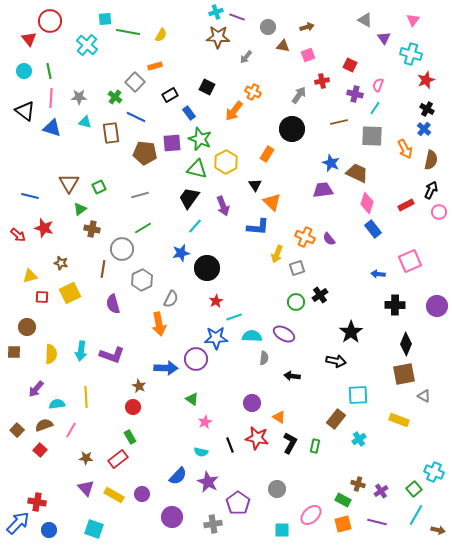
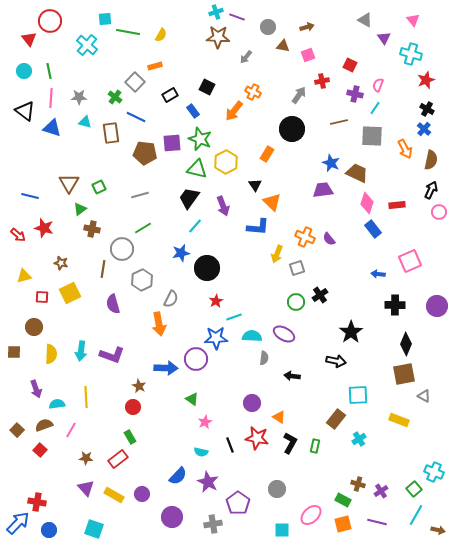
pink triangle at (413, 20): rotated 16 degrees counterclockwise
blue rectangle at (189, 113): moved 4 px right, 2 px up
red rectangle at (406, 205): moved 9 px left; rotated 21 degrees clockwise
yellow triangle at (30, 276): moved 6 px left
brown circle at (27, 327): moved 7 px right
purple arrow at (36, 389): rotated 60 degrees counterclockwise
